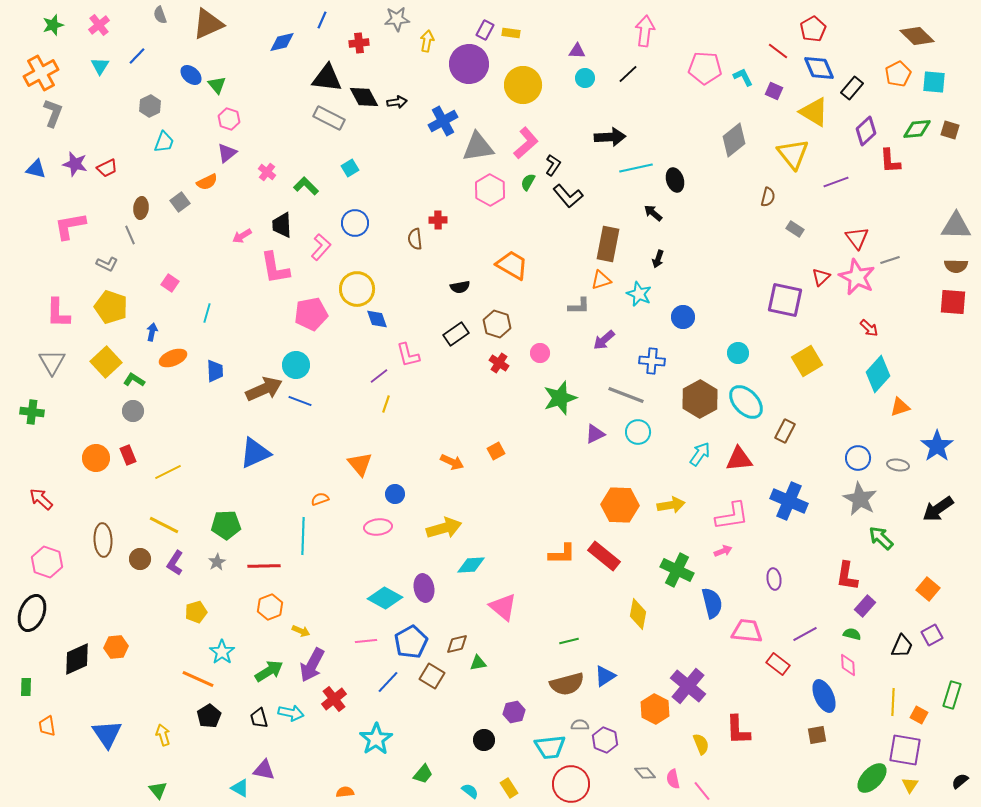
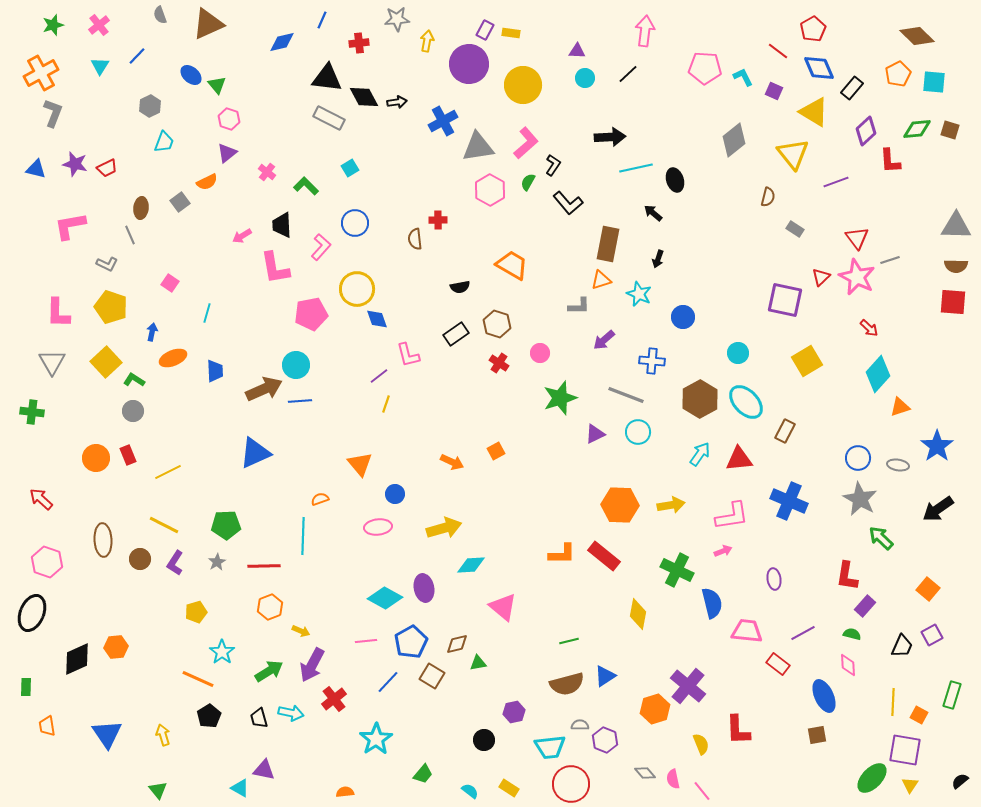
black L-shape at (568, 196): moved 7 px down
blue line at (300, 401): rotated 25 degrees counterclockwise
purple line at (805, 634): moved 2 px left, 1 px up
orange hexagon at (655, 709): rotated 16 degrees clockwise
yellow rectangle at (509, 788): rotated 24 degrees counterclockwise
